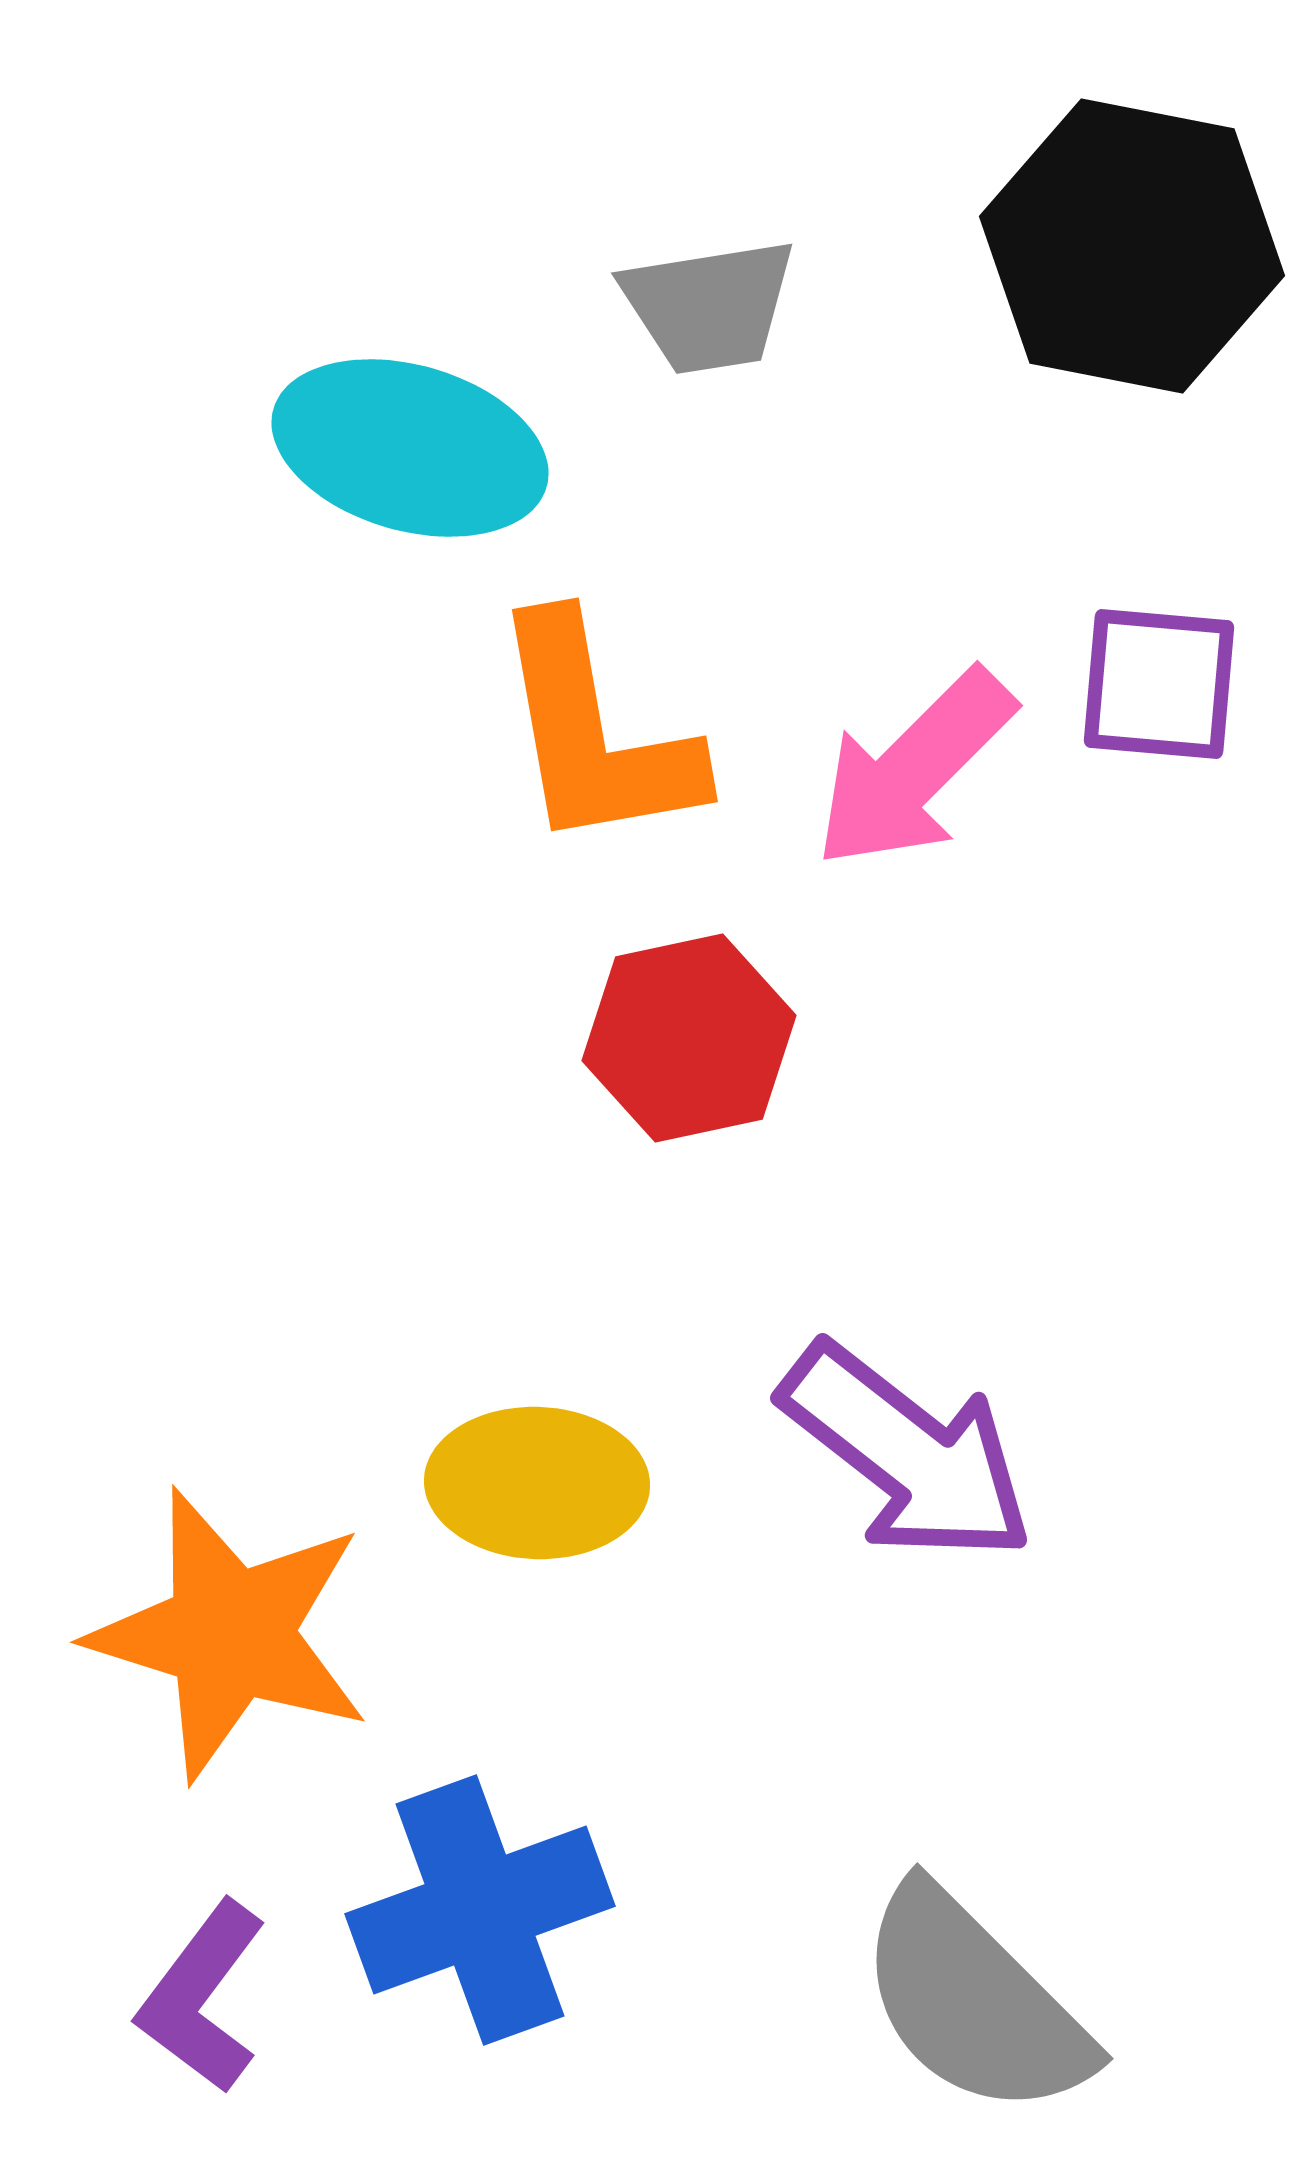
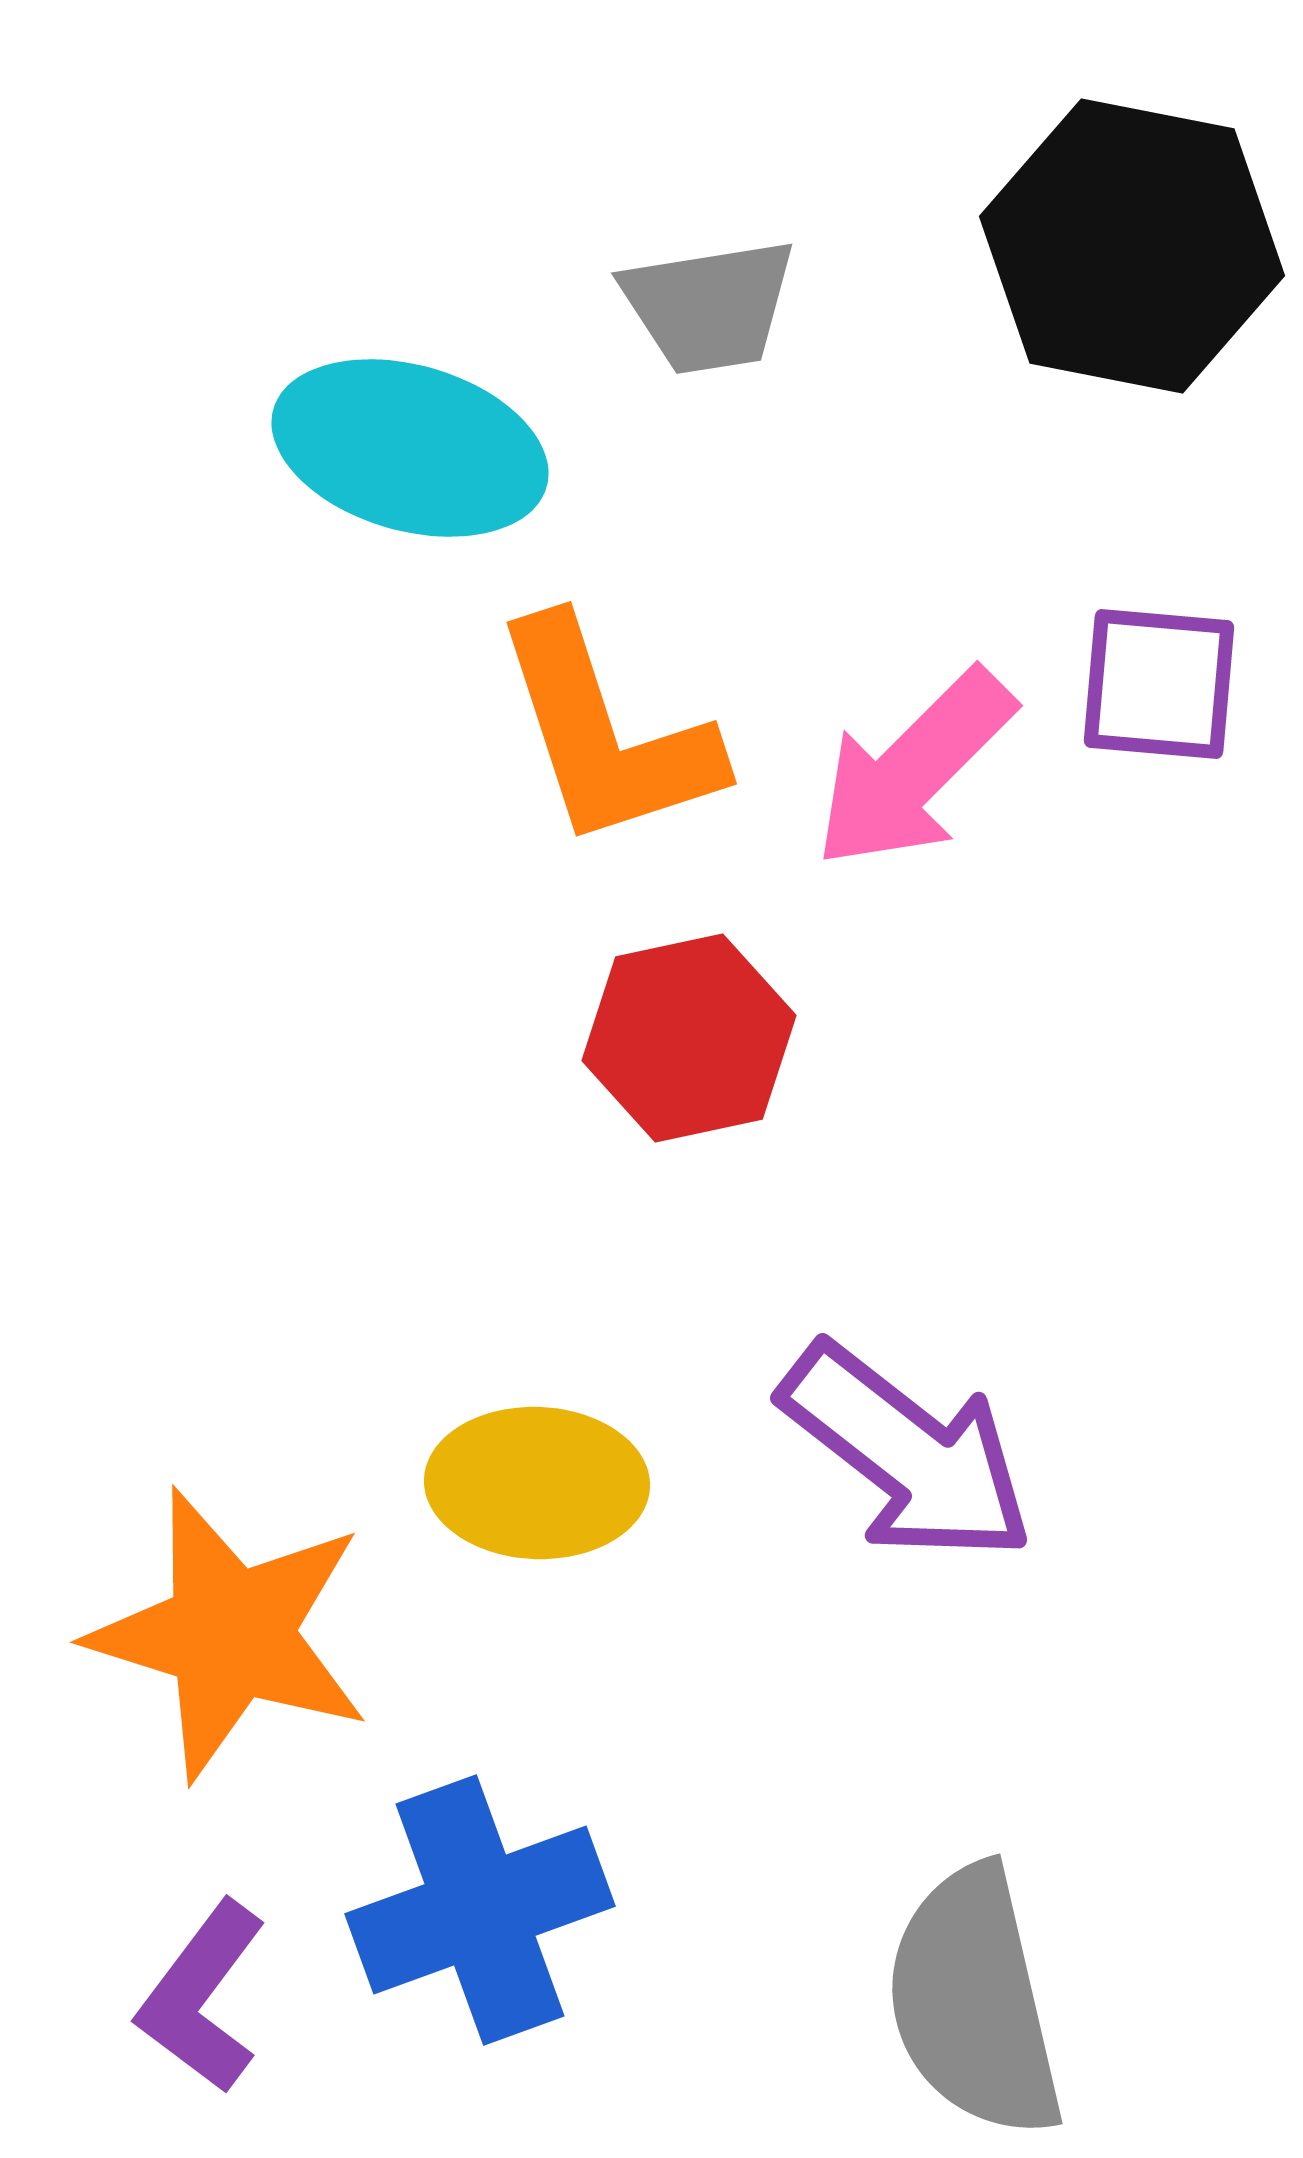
orange L-shape: moved 11 px right; rotated 8 degrees counterclockwise
gray semicircle: rotated 32 degrees clockwise
